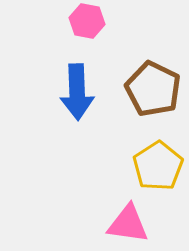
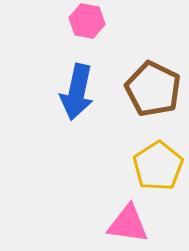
blue arrow: rotated 14 degrees clockwise
